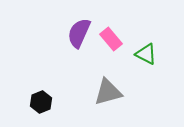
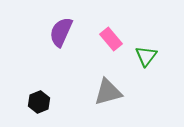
purple semicircle: moved 18 px left, 1 px up
green triangle: moved 2 px down; rotated 40 degrees clockwise
black hexagon: moved 2 px left
